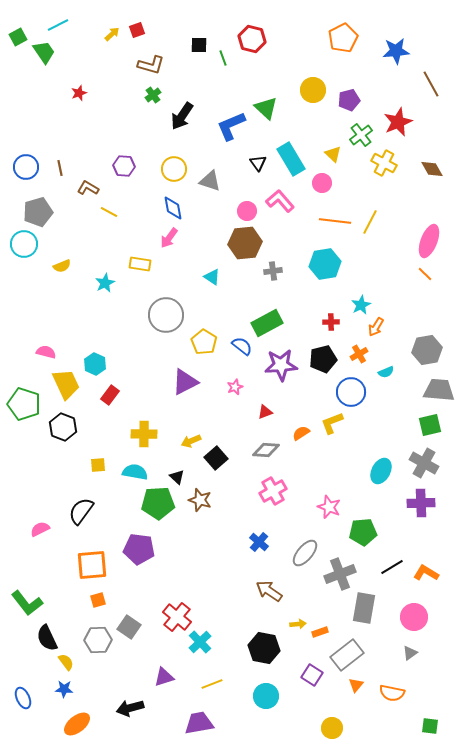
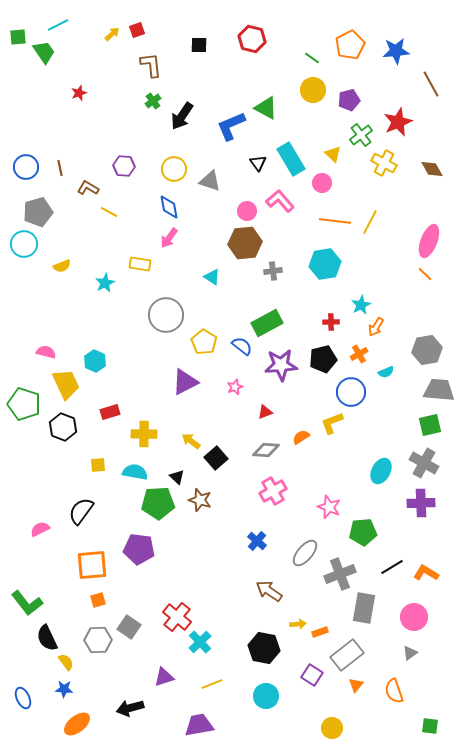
green square at (18, 37): rotated 24 degrees clockwise
orange pentagon at (343, 38): moved 7 px right, 7 px down
green line at (223, 58): moved 89 px right; rotated 35 degrees counterclockwise
brown L-shape at (151, 65): rotated 112 degrees counterclockwise
green cross at (153, 95): moved 6 px down
green triangle at (266, 108): rotated 15 degrees counterclockwise
blue diamond at (173, 208): moved 4 px left, 1 px up
cyan hexagon at (95, 364): moved 3 px up
red rectangle at (110, 395): moved 17 px down; rotated 36 degrees clockwise
orange semicircle at (301, 433): moved 4 px down
yellow arrow at (191, 441): rotated 60 degrees clockwise
blue cross at (259, 542): moved 2 px left, 1 px up
orange semicircle at (392, 693): moved 2 px right, 2 px up; rotated 60 degrees clockwise
purple trapezoid at (199, 723): moved 2 px down
